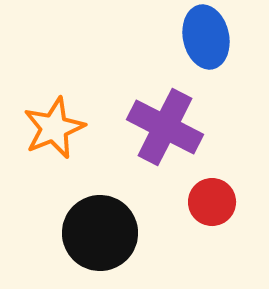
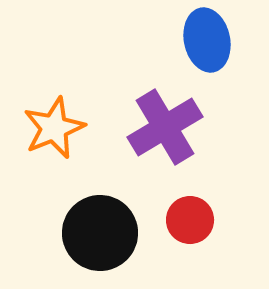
blue ellipse: moved 1 px right, 3 px down
purple cross: rotated 32 degrees clockwise
red circle: moved 22 px left, 18 px down
